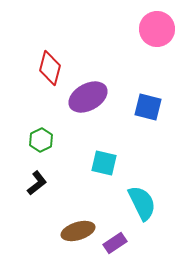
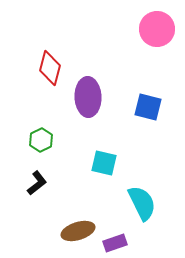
purple ellipse: rotated 63 degrees counterclockwise
purple rectangle: rotated 15 degrees clockwise
